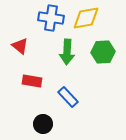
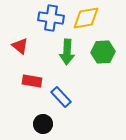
blue rectangle: moved 7 px left
